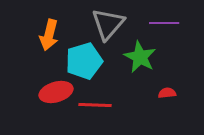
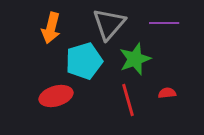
gray triangle: moved 1 px right
orange arrow: moved 2 px right, 7 px up
green star: moved 5 px left, 2 px down; rotated 24 degrees clockwise
red ellipse: moved 4 px down
red line: moved 33 px right, 5 px up; rotated 72 degrees clockwise
